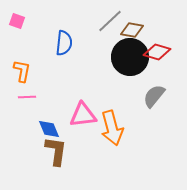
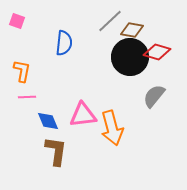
blue diamond: moved 1 px left, 8 px up
